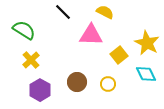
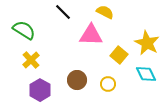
yellow square: rotated 12 degrees counterclockwise
brown circle: moved 2 px up
